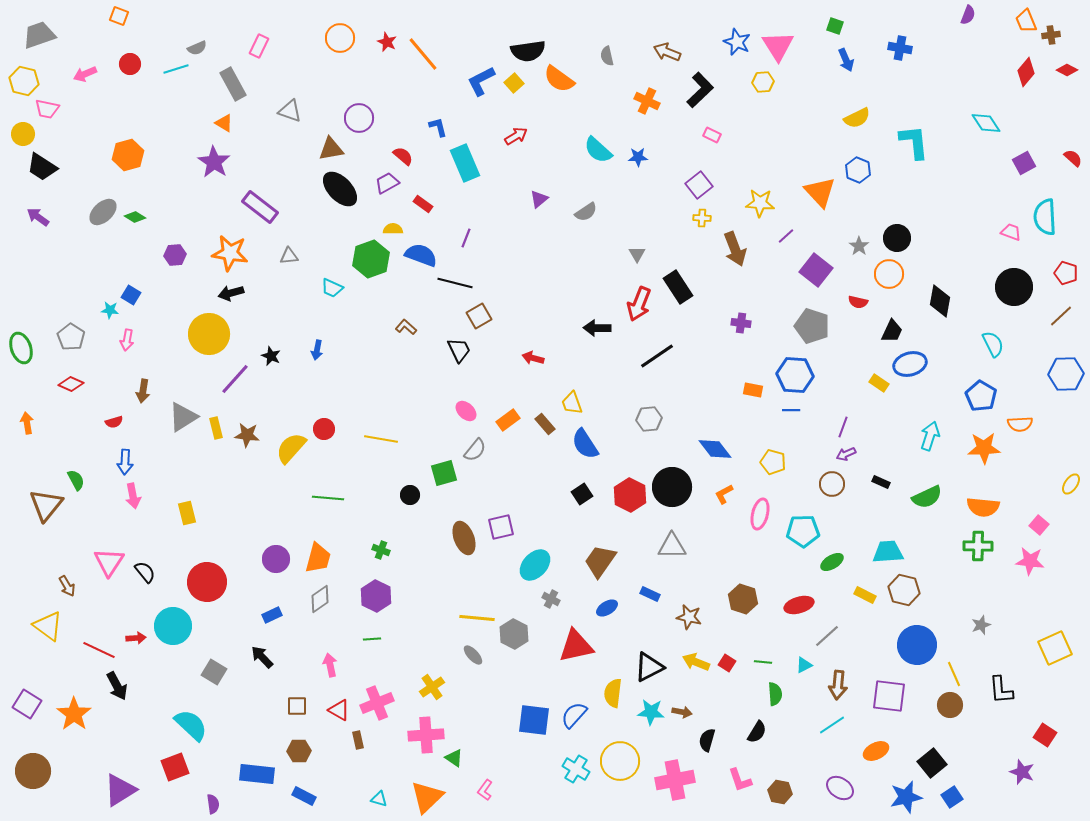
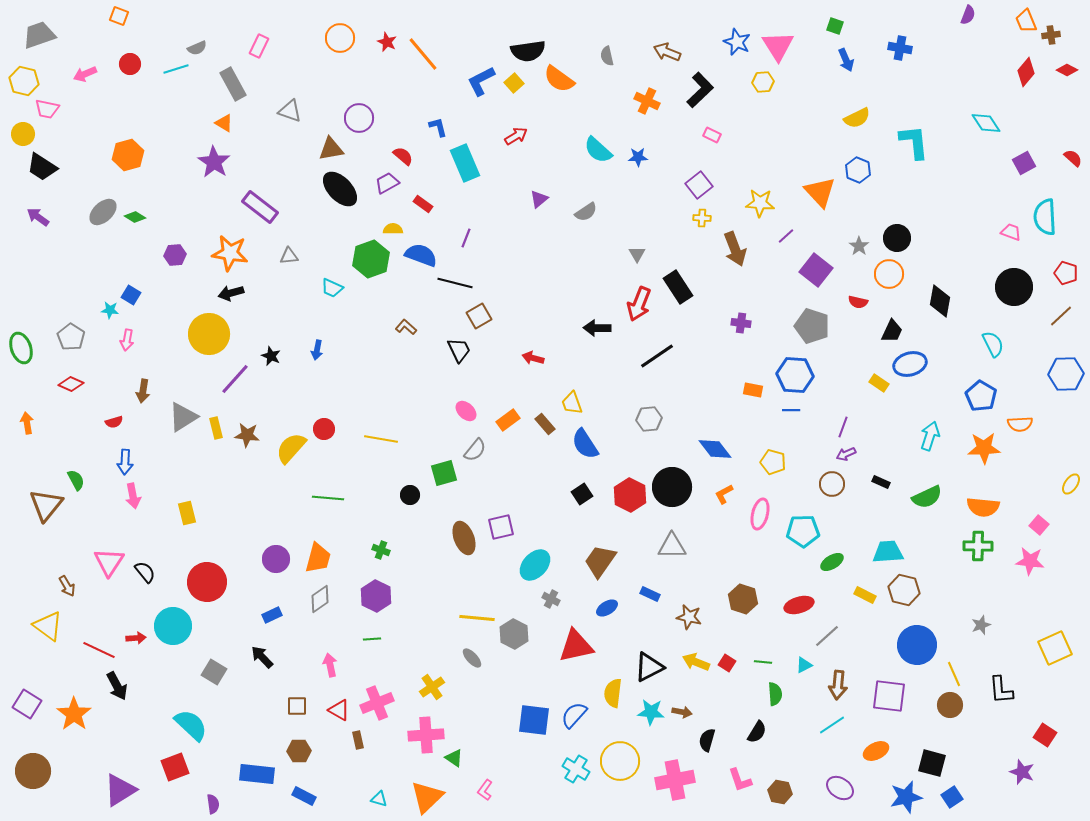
gray ellipse at (473, 655): moved 1 px left, 3 px down
black square at (932, 763): rotated 36 degrees counterclockwise
